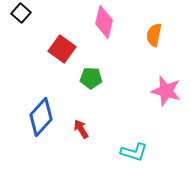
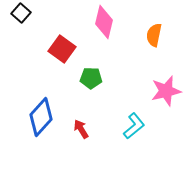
pink star: rotated 28 degrees counterclockwise
cyan L-shape: moved 26 px up; rotated 56 degrees counterclockwise
